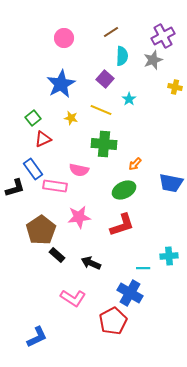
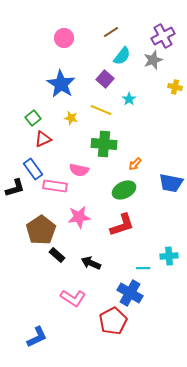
cyan semicircle: rotated 36 degrees clockwise
blue star: rotated 12 degrees counterclockwise
